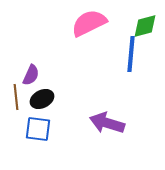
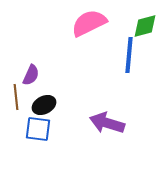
blue line: moved 2 px left, 1 px down
black ellipse: moved 2 px right, 6 px down
